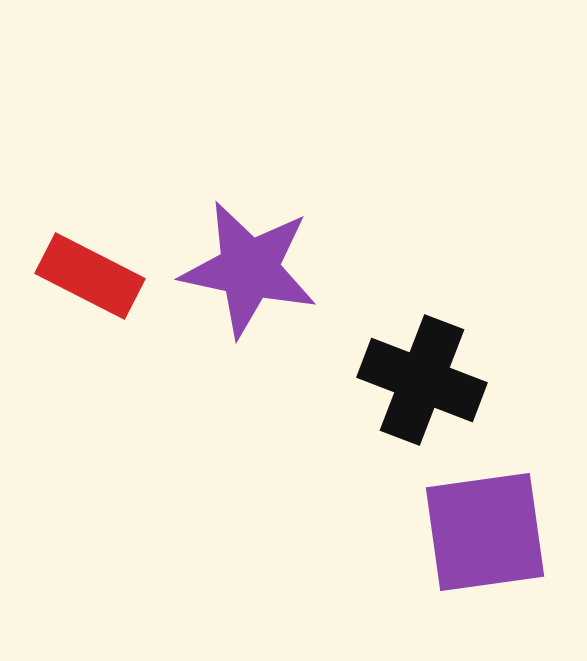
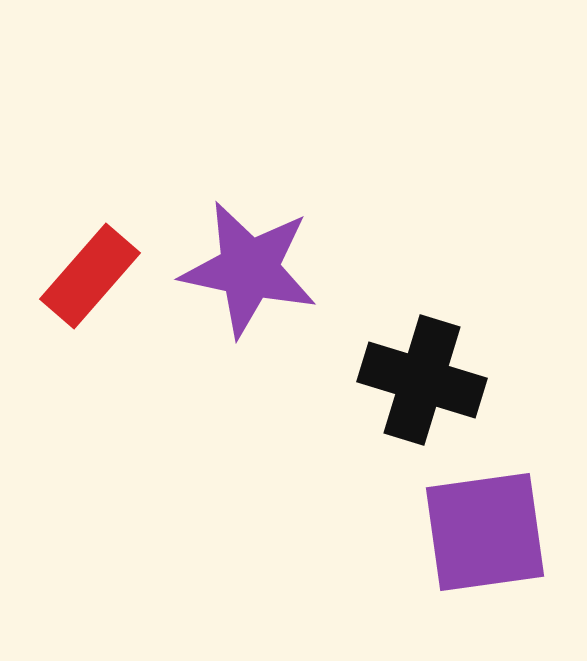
red rectangle: rotated 76 degrees counterclockwise
black cross: rotated 4 degrees counterclockwise
